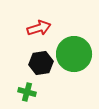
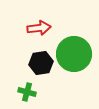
red arrow: rotated 10 degrees clockwise
